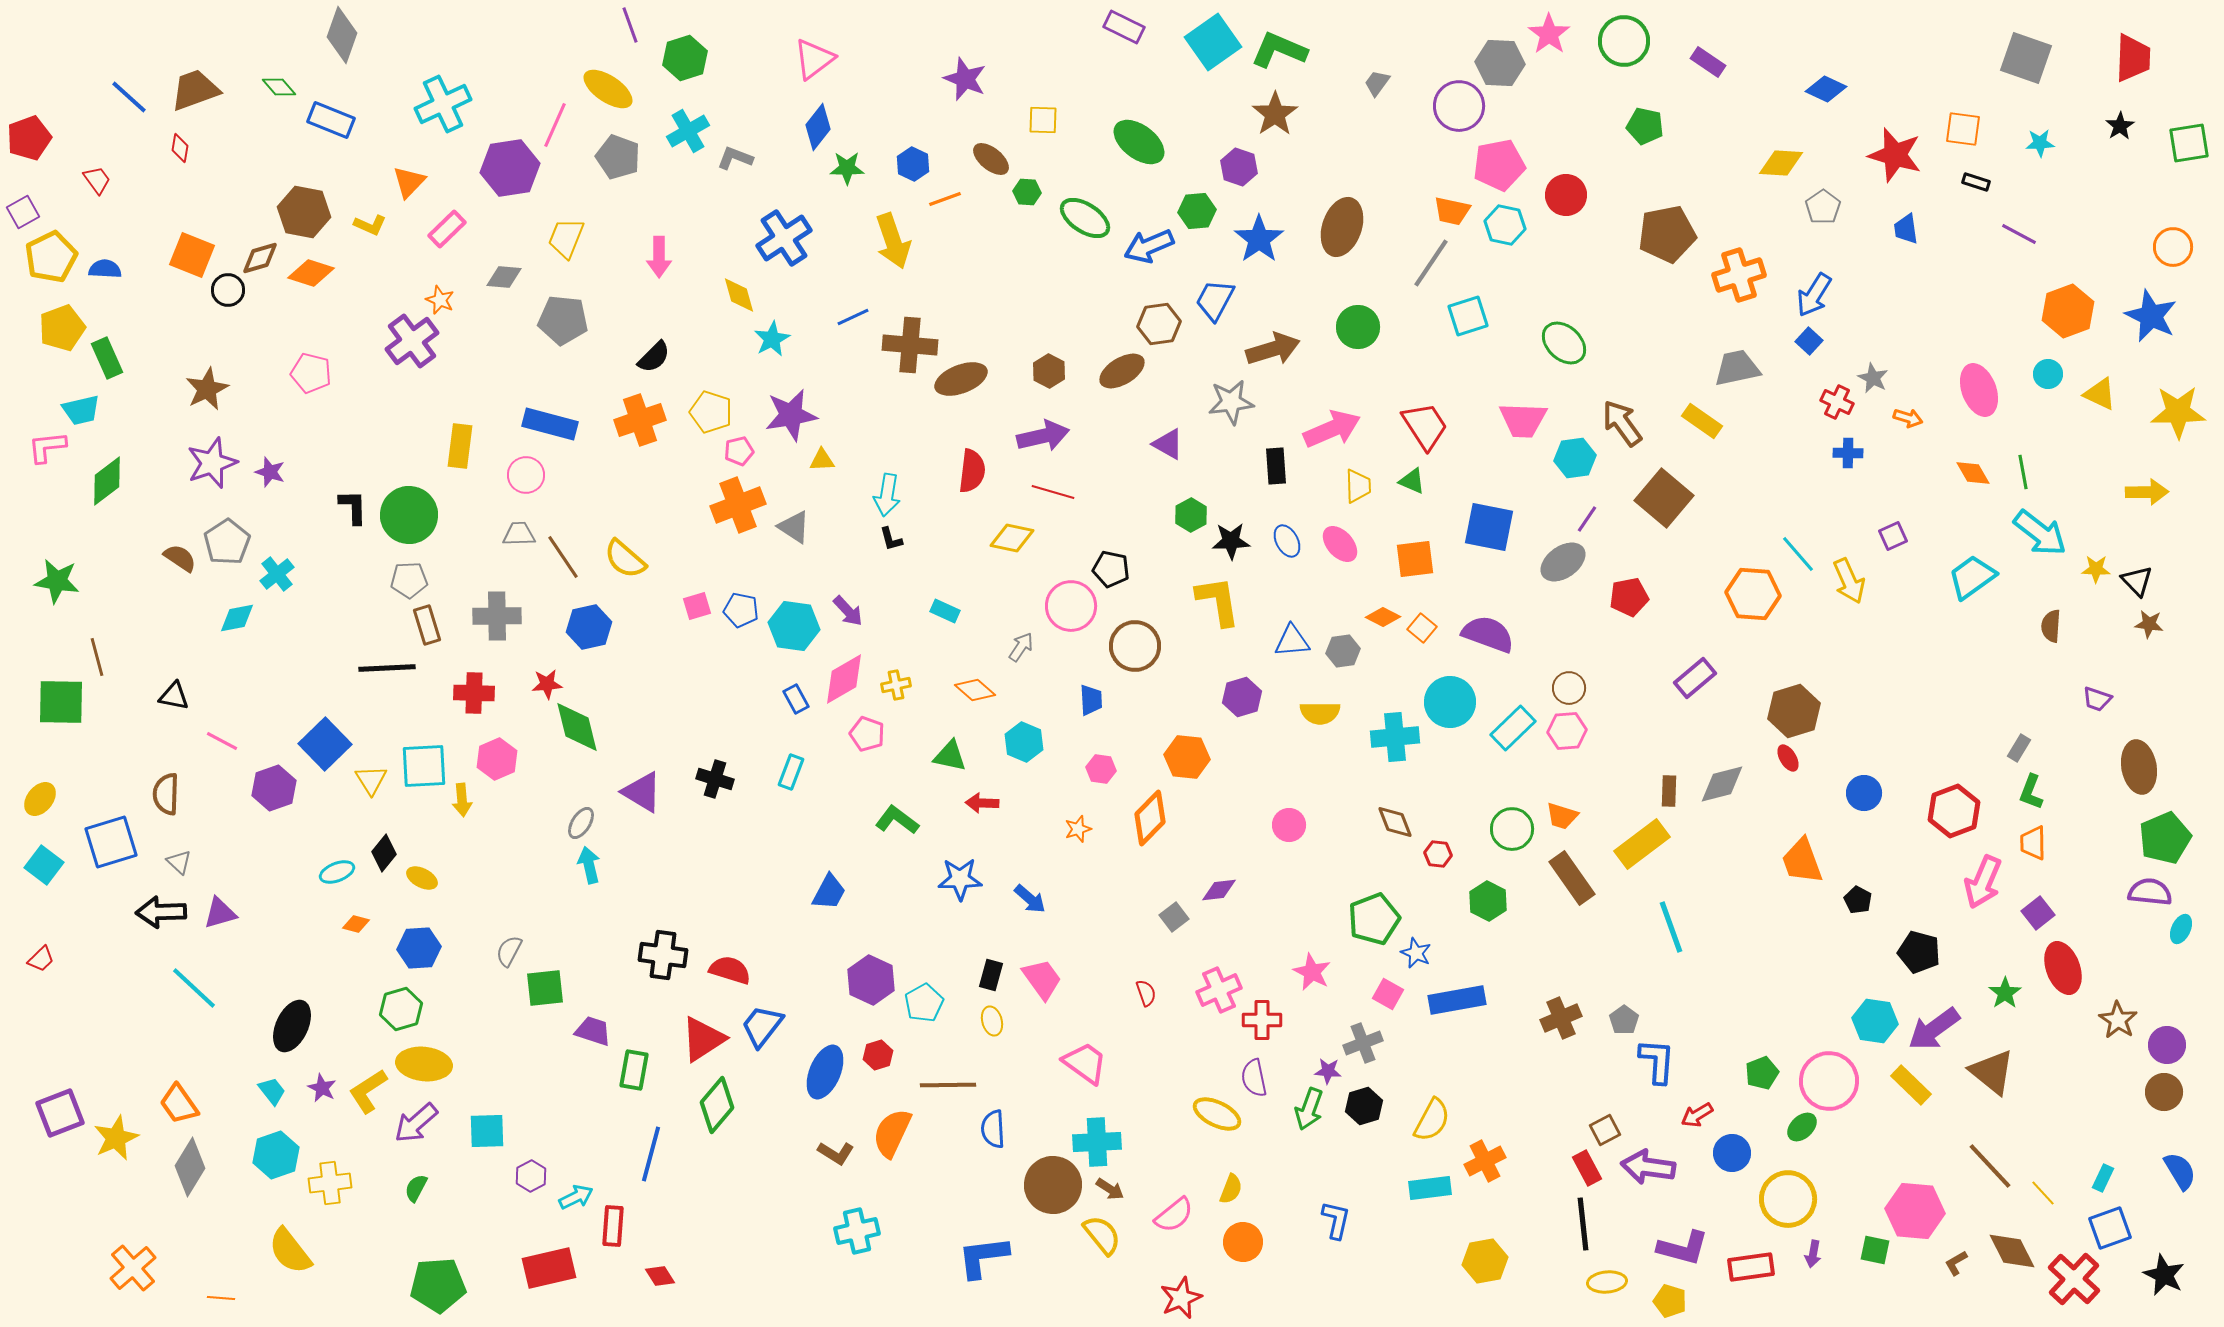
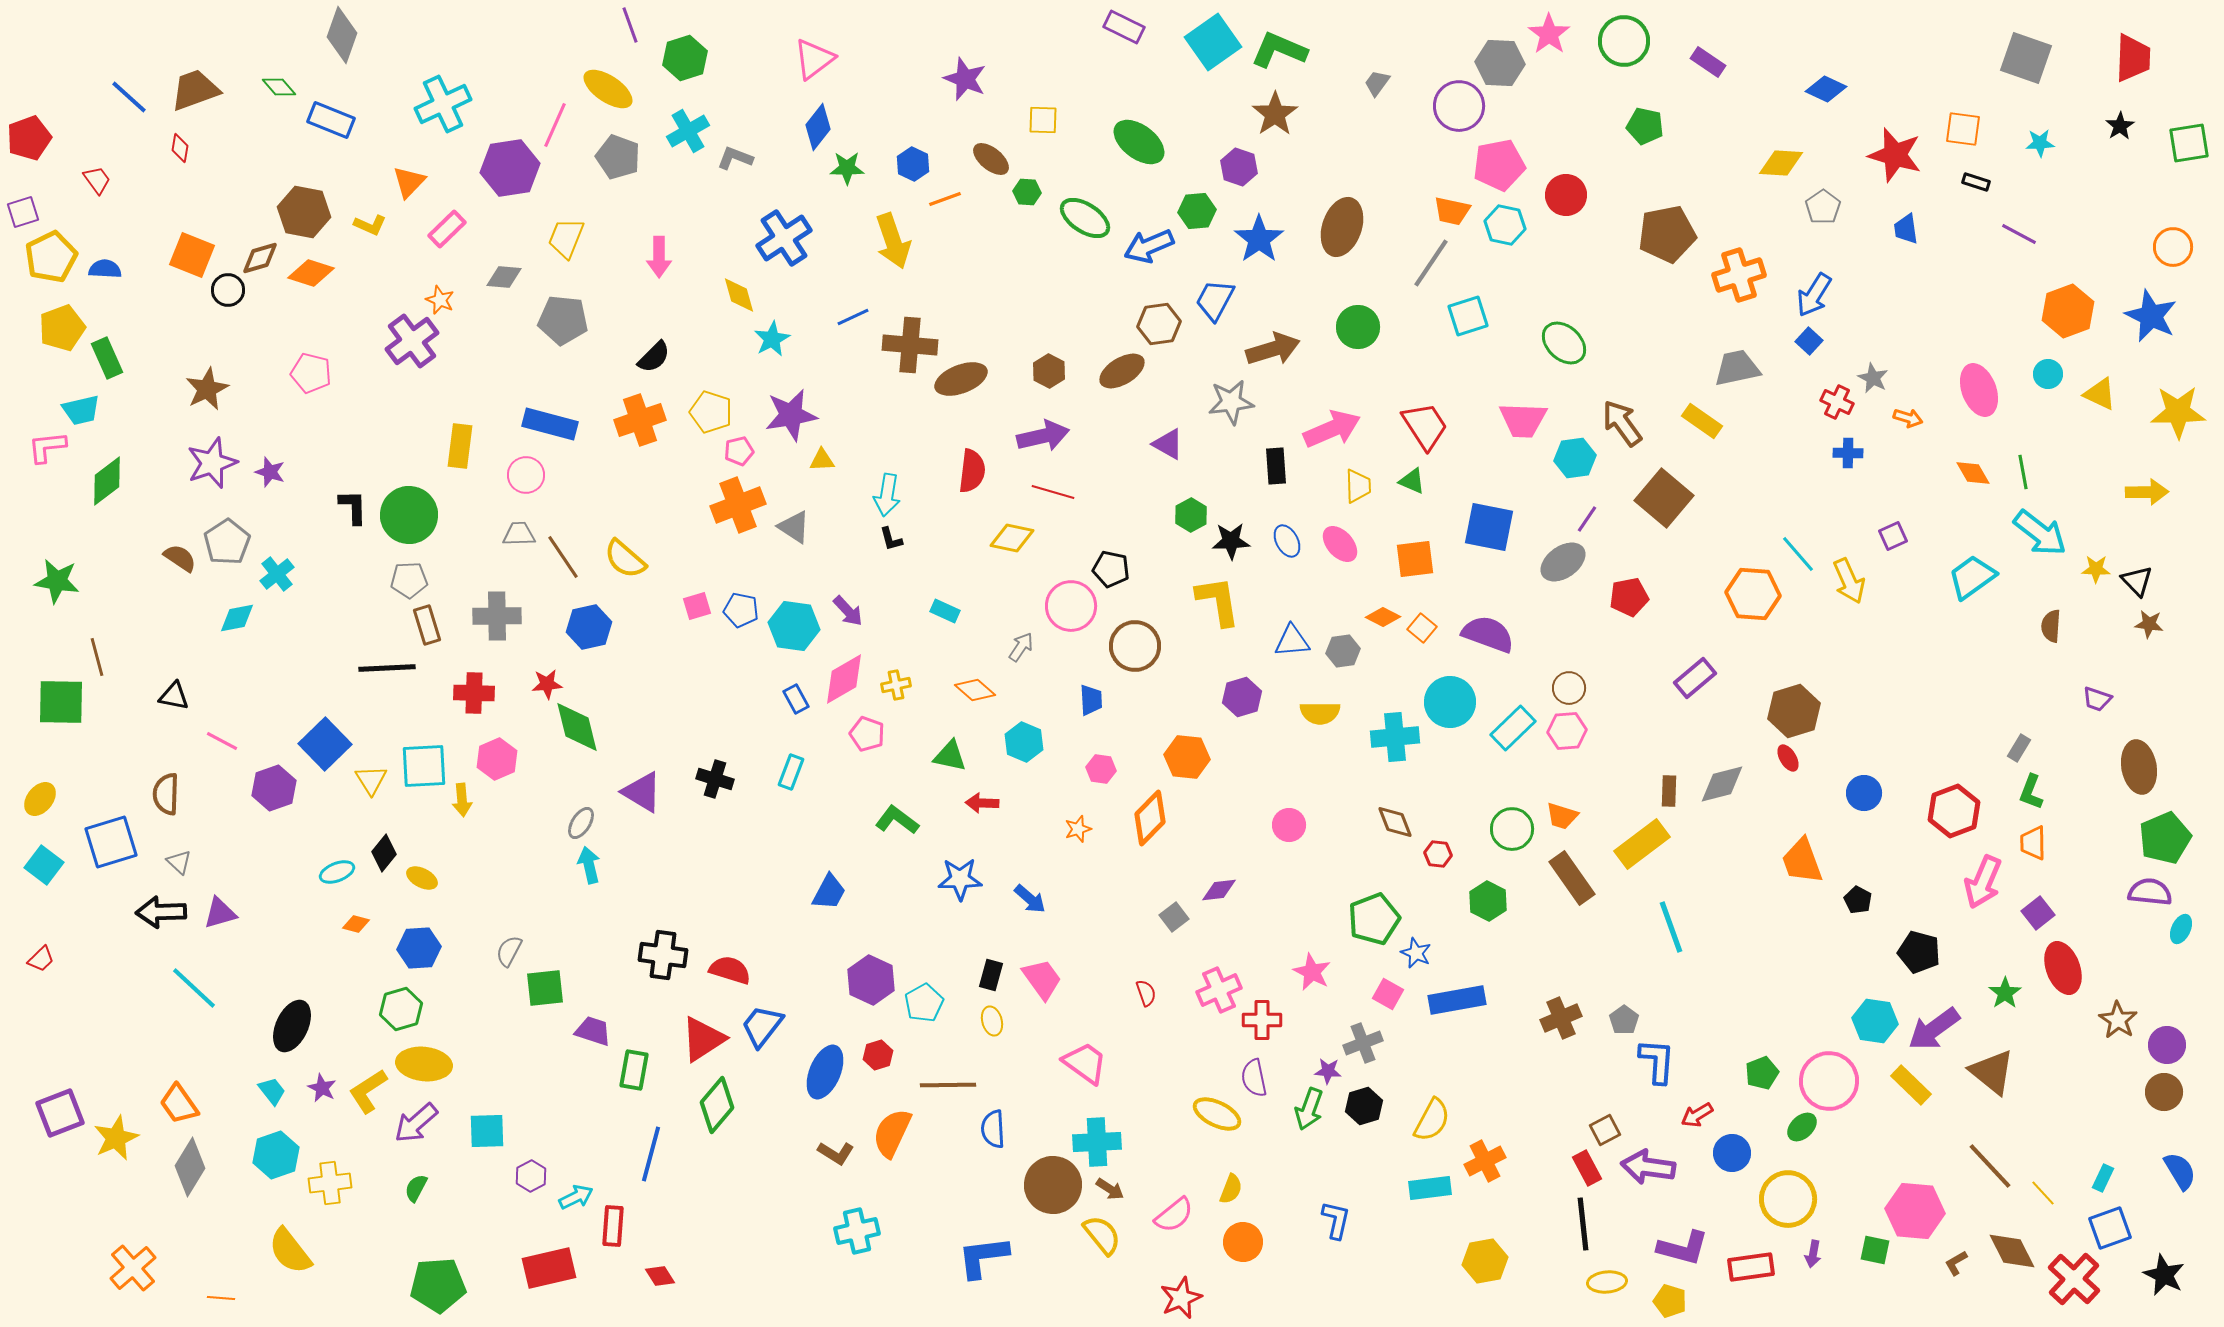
purple square at (23, 212): rotated 12 degrees clockwise
